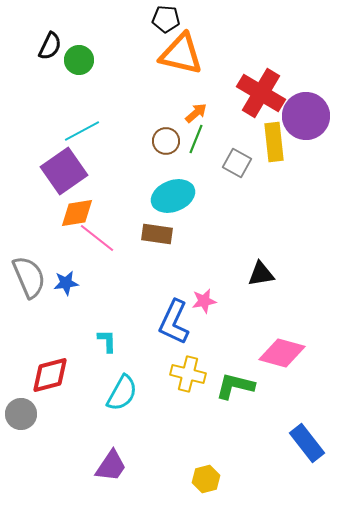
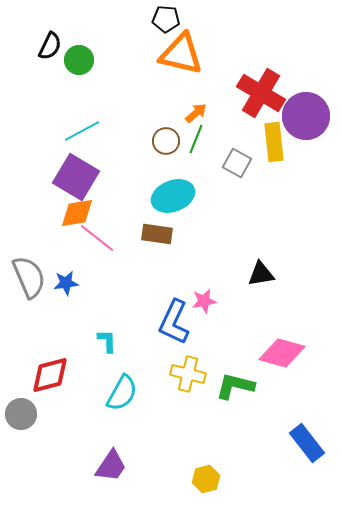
purple square: moved 12 px right, 6 px down; rotated 24 degrees counterclockwise
